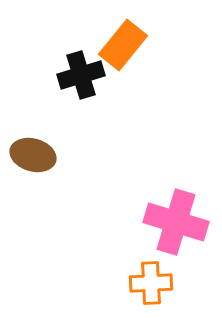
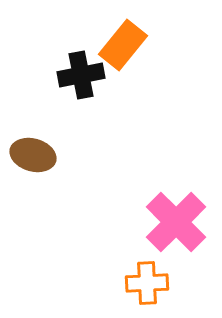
black cross: rotated 6 degrees clockwise
pink cross: rotated 28 degrees clockwise
orange cross: moved 4 px left
